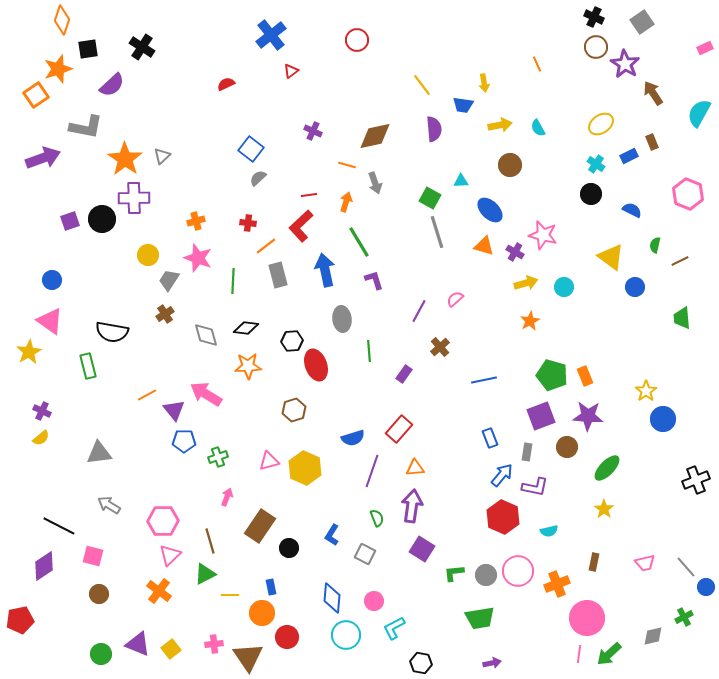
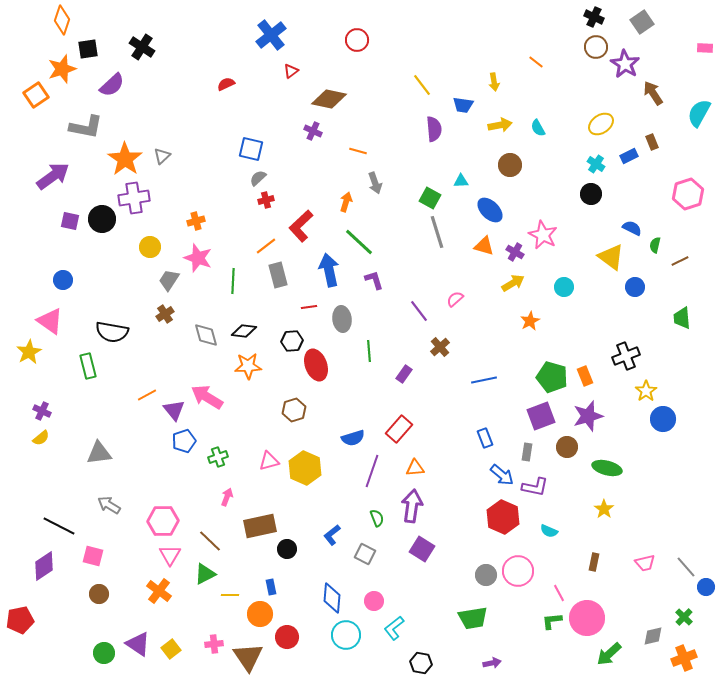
pink rectangle at (705, 48): rotated 28 degrees clockwise
orange line at (537, 64): moved 1 px left, 2 px up; rotated 28 degrees counterclockwise
orange star at (58, 69): moved 4 px right
yellow arrow at (484, 83): moved 10 px right, 1 px up
brown diamond at (375, 136): moved 46 px left, 37 px up; rotated 24 degrees clockwise
blue square at (251, 149): rotated 25 degrees counterclockwise
purple arrow at (43, 158): moved 10 px right, 18 px down; rotated 16 degrees counterclockwise
orange line at (347, 165): moved 11 px right, 14 px up
pink hexagon at (688, 194): rotated 20 degrees clockwise
red line at (309, 195): moved 112 px down
purple cross at (134, 198): rotated 8 degrees counterclockwise
blue semicircle at (632, 210): moved 18 px down
purple square at (70, 221): rotated 30 degrees clockwise
red cross at (248, 223): moved 18 px right, 23 px up; rotated 21 degrees counterclockwise
pink star at (543, 235): rotated 12 degrees clockwise
green line at (359, 242): rotated 16 degrees counterclockwise
yellow circle at (148, 255): moved 2 px right, 8 px up
blue arrow at (325, 270): moved 4 px right
blue circle at (52, 280): moved 11 px right
yellow arrow at (526, 283): moved 13 px left; rotated 15 degrees counterclockwise
purple line at (419, 311): rotated 65 degrees counterclockwise
black diamond at (246, 328): moved 2 px left, 3 px down
green pentagon at (552, 375): moved 2 px down
pink arrow at (206, 394): moved 1 px right, 3 px down
purple star at (588, 416): rotated 20 degrees counterclockwise
blue rectangle at (490, 438): moved 5 px left
blue pentagon at (184, 441): rotated 20 degrees counterclockwise
green ellipse at (607, 468): rotated 60 degrees clockwise
blue arrow at (502, 475): rotated 90 degrees clockwise
black cross at (696, 480): moved 70 px left, 124 px up
brown rectangle at (260, 526): rotated 44 degrees clockwise
cyan semicircle at (549, 531): rotated 36 degrees clockwise
blue L-shape at (332, 535): rotated 20 degrees clockwise
brown line at (210, 541): rotated 30 degrees counterclockwise
black circle at (289, 548): moved 2 px left, 1 px down
pink triangle at (170, 555): rotated 15 degrees counterclockwise
green L-shape at (454, 573): moved 98 px right, 48 px down
orange cross at (557, 584): moved 127 px right, 74 px down
orange circle at (262, 613): moved 2 px left, 1 px down
green cross at (684, 617): rotated 18 degrees counterclockwise
green trapezoid at (480, 618): moved 7 px left
cyan L-shape at (394, 628): rotated 10 degrees counterclockwise
purple triangle at (138, 644): rotated 12 degrees clockwise
green circle at (101, 654): moved 3 px right, 1 px up
pink line at (579, 654): moved 20 px left, 61 px up; rotated 36 degrees counterclockwise
